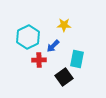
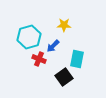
cyan hexagon: moved 1 px right; rotated 10 degrees clockwise
red cross: moved 1 px up; rotated 24 degrees clockwise
